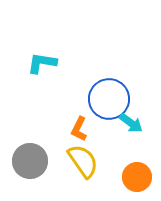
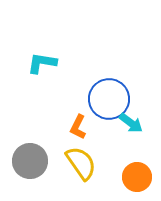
orange L-shape: moved 1 px left, 2 px up
yellow semicircle: moved 2 px left, 2 px down
